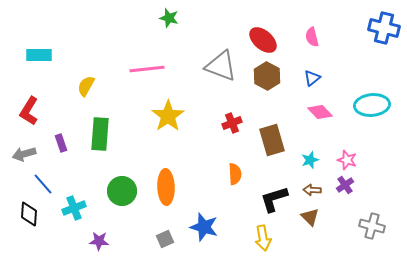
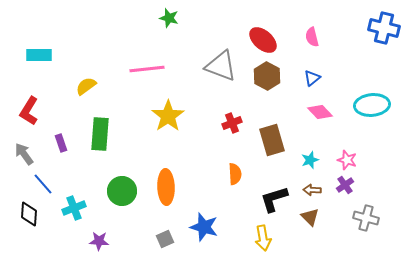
yellow semicircle: rotated 25 degrees clockwise
gray arrow: rotated 70 degrees clockwise
gray cross: moved 6 px left, 8 px up
